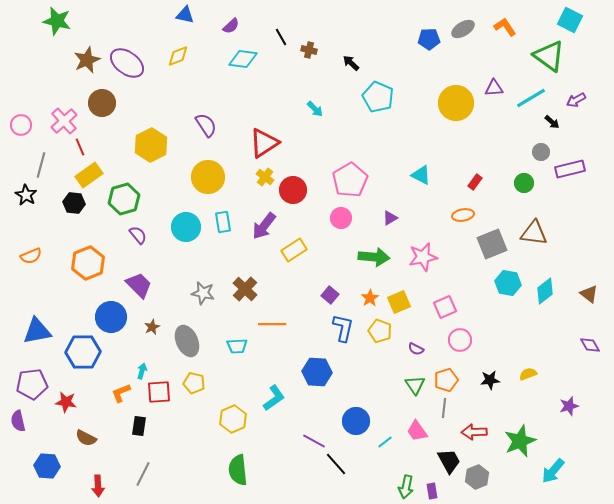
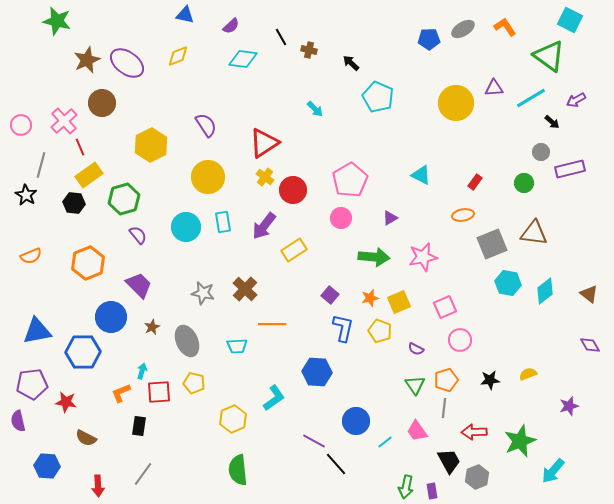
orange star at (370, 298): rotated 18 degrees clockwise
gray line at (143, 474): rotated 10 degrees clockwise
